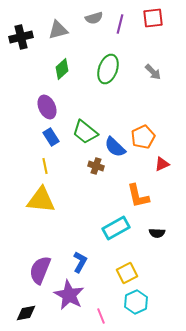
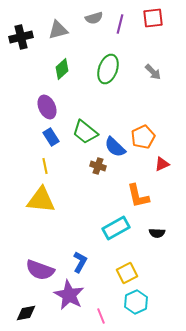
brown cross: moved 2 px right
purple semicircle: rotated 92 degrees counterclockwise
